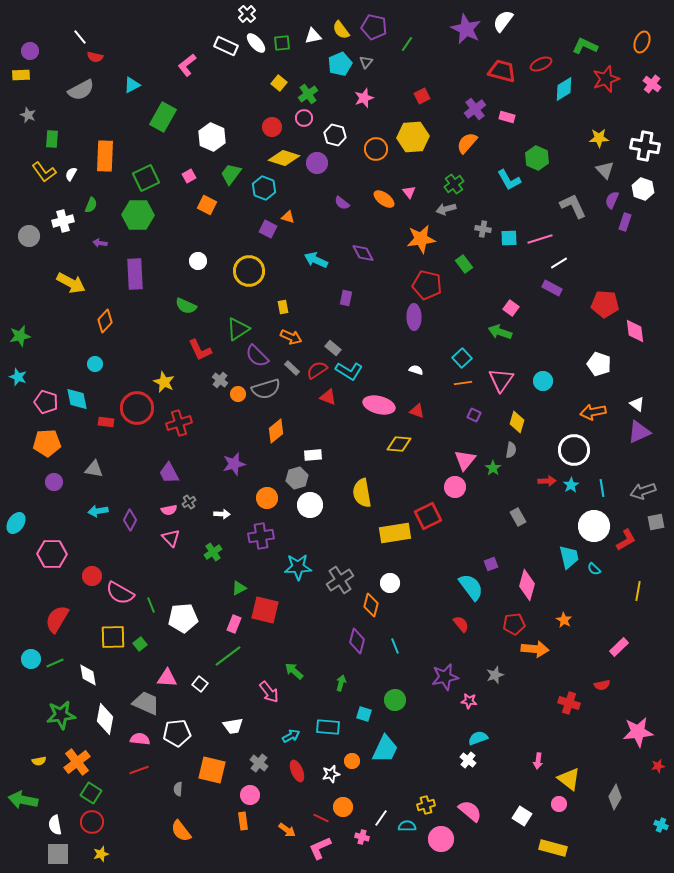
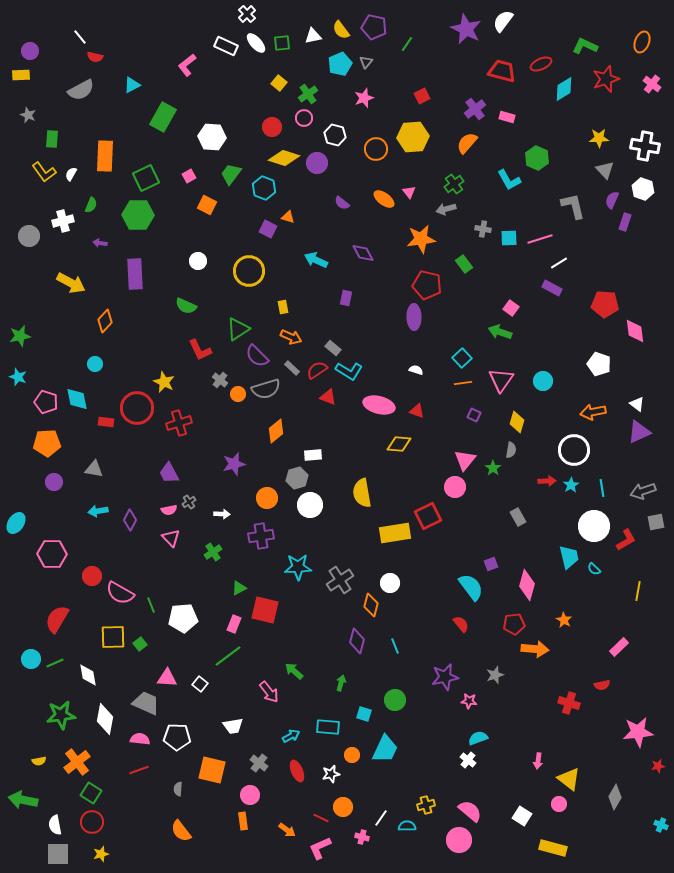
white hexagon at (212, 137): rotated 20 degrees counterclockwise
gray L-shape at (573, 206): rotated 12 degrees clockwise
white pentagon at (177, 733): moved 4 px down; rotated 8 degrees clockwise
orange circle at (352, 761): moved 6 px up
pink circle at (441, 839): moved 18 px right, 1 px down
